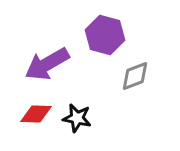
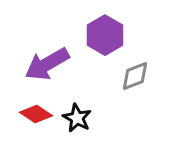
purple hexagon: rotated 15 degrees clockwise
red diamond: rotated 32 degrees clockwise
black star: rotated 16 degrees clockwise
